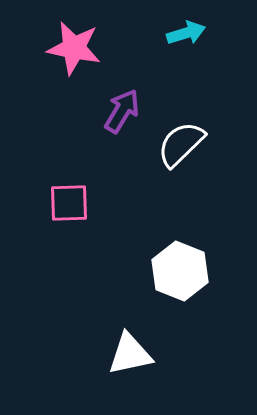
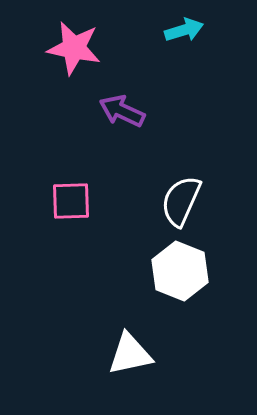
cyan arrow: moved 2 px left, 3 px up
purple arrow: rotated 96 degrees counterclockwise
white semicircle: moved 57 px down; rotated 22 degrees counterclockwise
pink square: moved 2 px right, 2 px up
